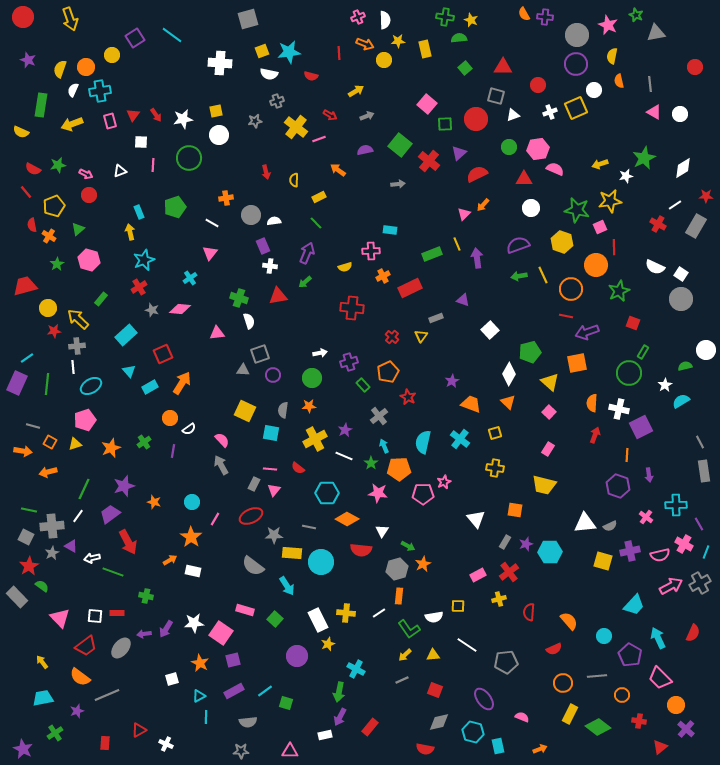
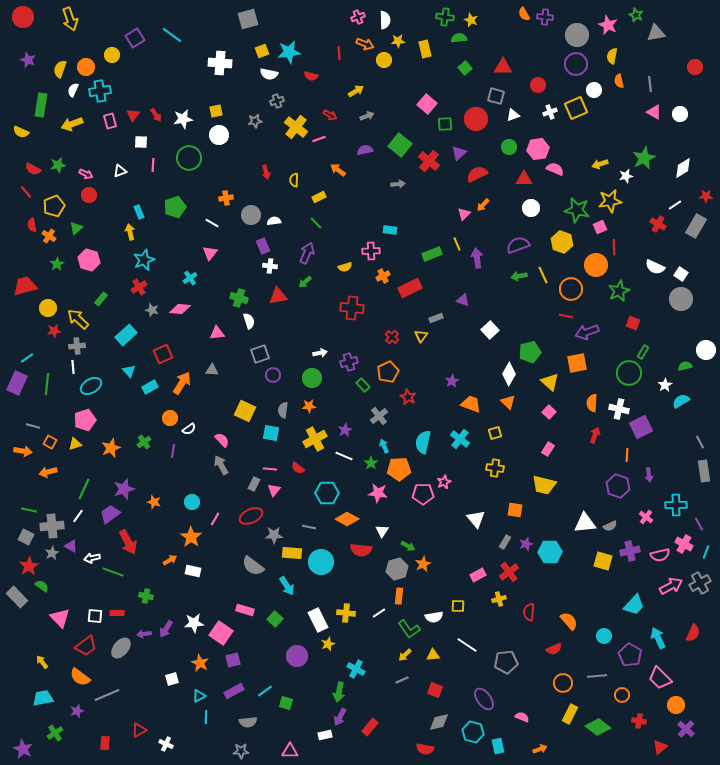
green triangle at (78, 229): moved 2 px left, 1 px up
gray triangle at (243, 370): moved 31 px left
purple star at (124, 486): moved 3 px down
